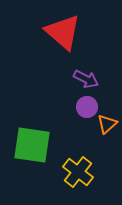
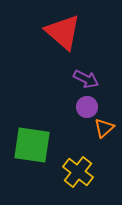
orange triangle: moved 3 px left, 4 px down
